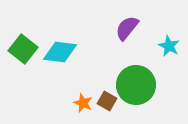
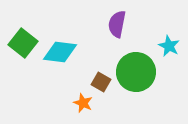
purple semicircle: moved 10 px left, 4 px up; rotated 28 degrees counterclockwise
green square: moved 6 px up
green circle: moved 13 px up
brown square: moved 6 px left, 19 px up
